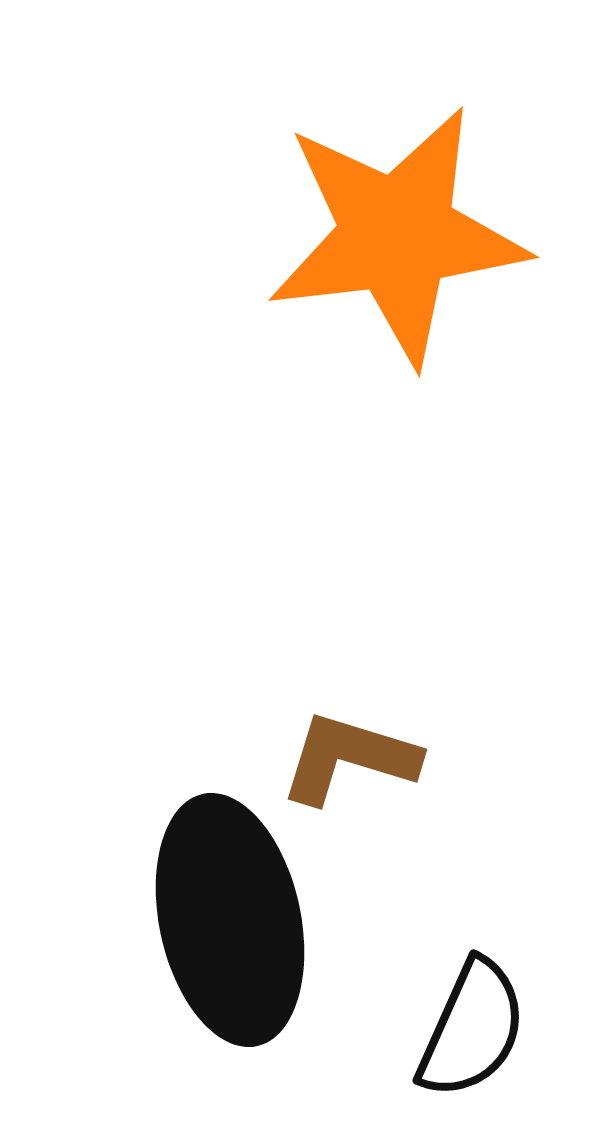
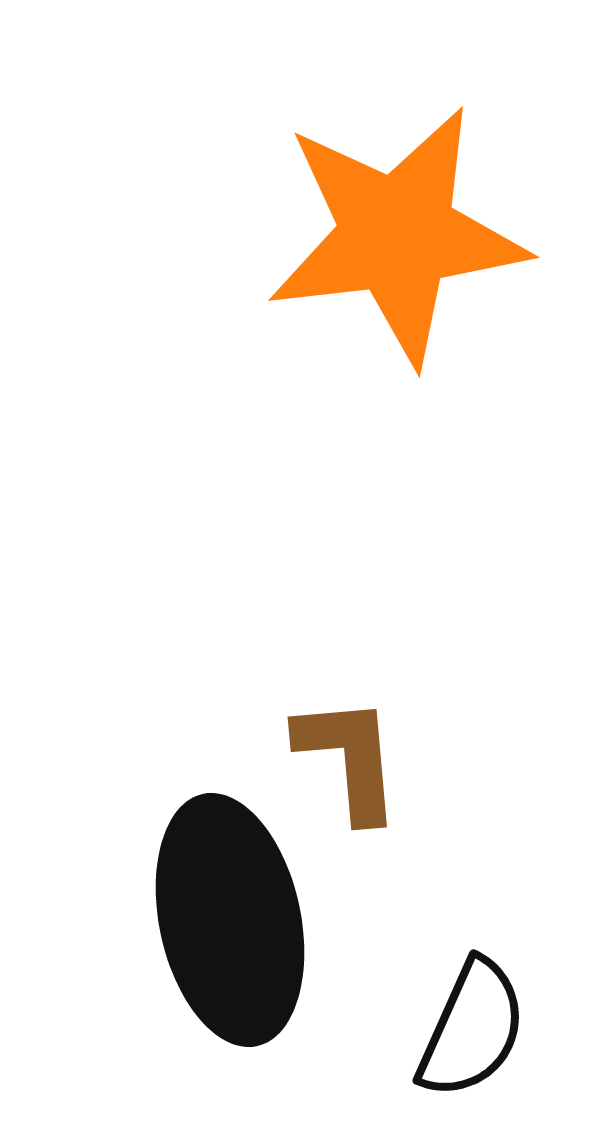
brown L-shape: rotated 68 degrees clockwise
